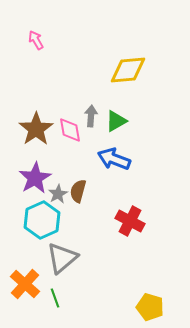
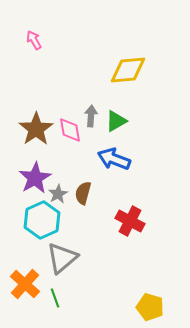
pink arrow: moved 2 px left
brown semicircle: moved 5 px right, 2 px down
